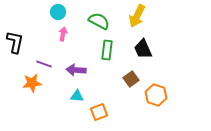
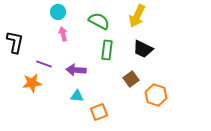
pink arrow: rotated 24 degrees counterclockwise
black trapezoid: rotated 40 degrees counterclockwise
